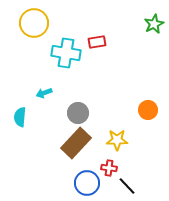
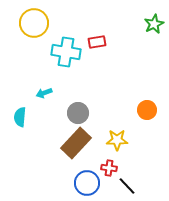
cyan cross: moved 1 px up
orange circle: moved 1 px left
